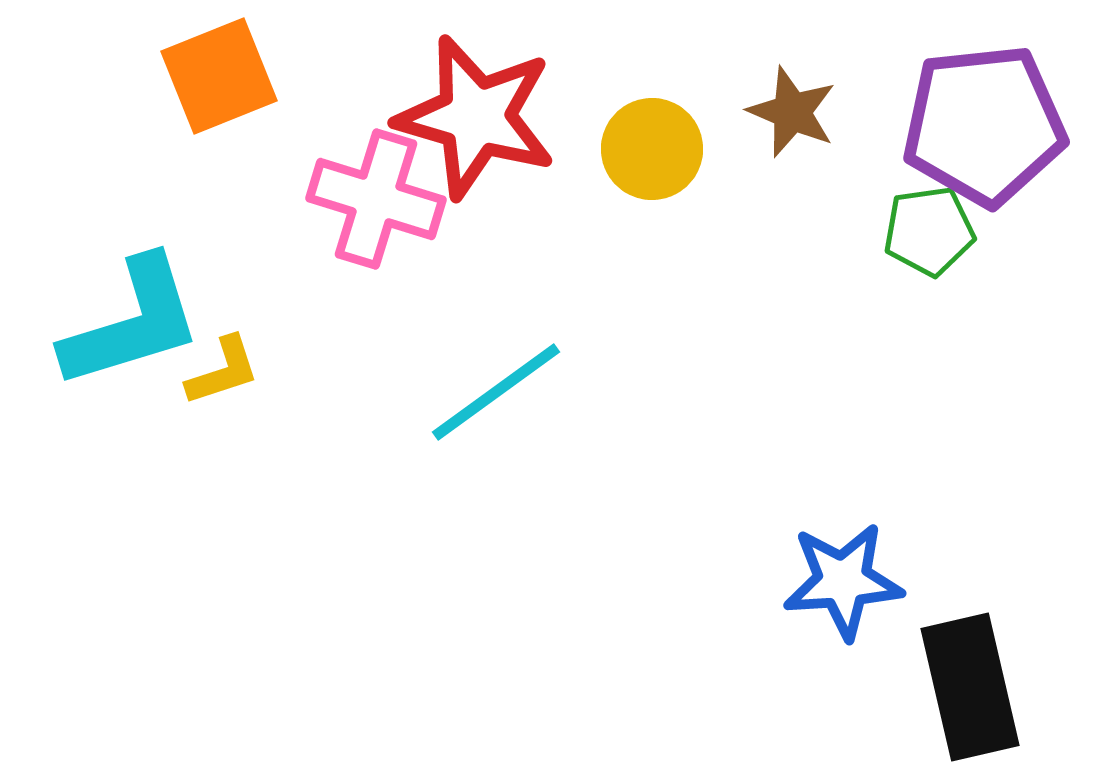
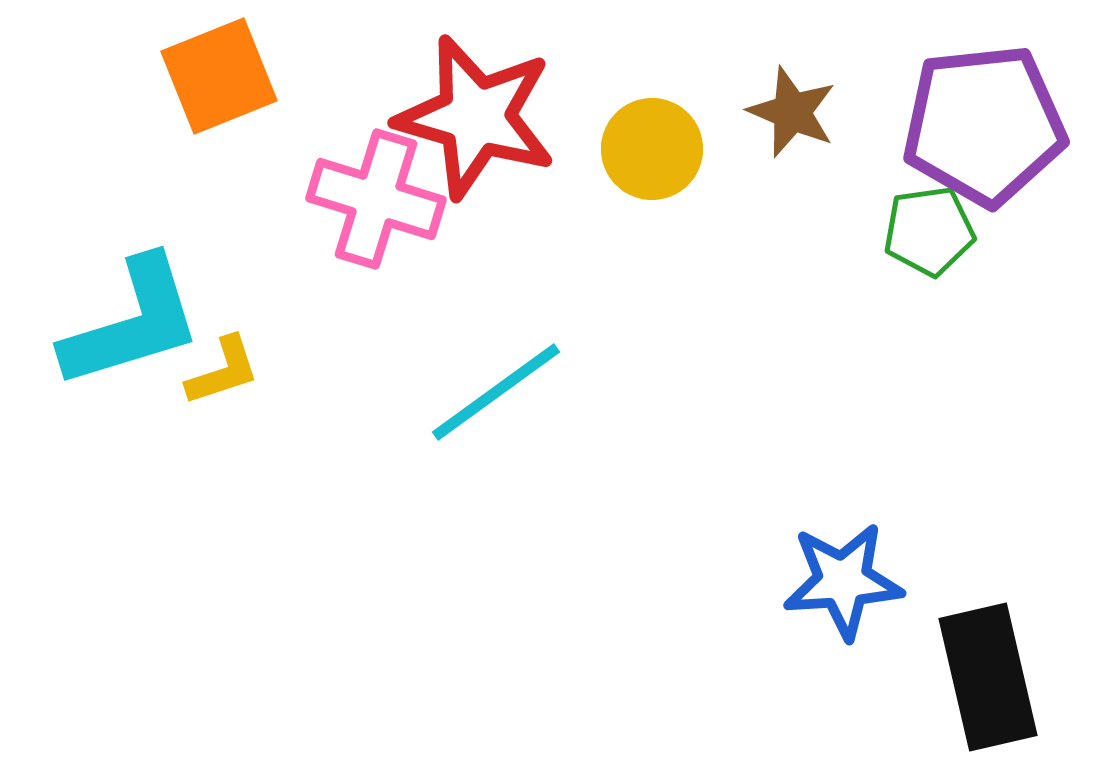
black rectangle: moved 18 px right, 10 px up
